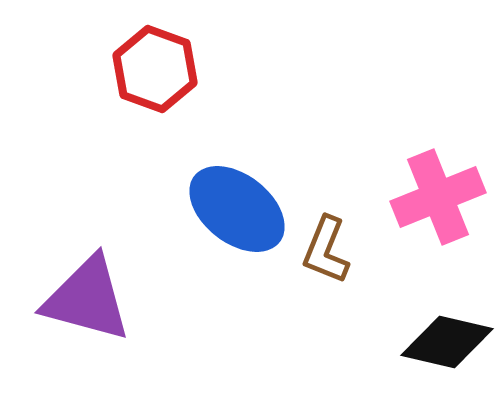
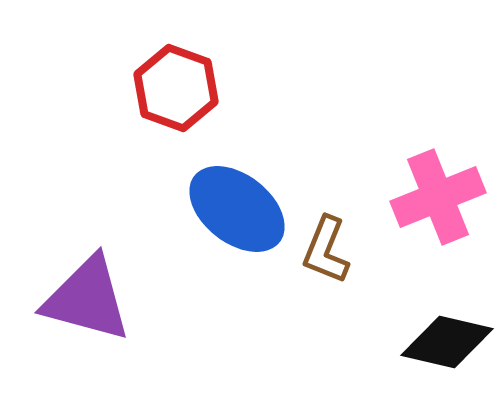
red hexagon: moved 21 px right, 19 px down
